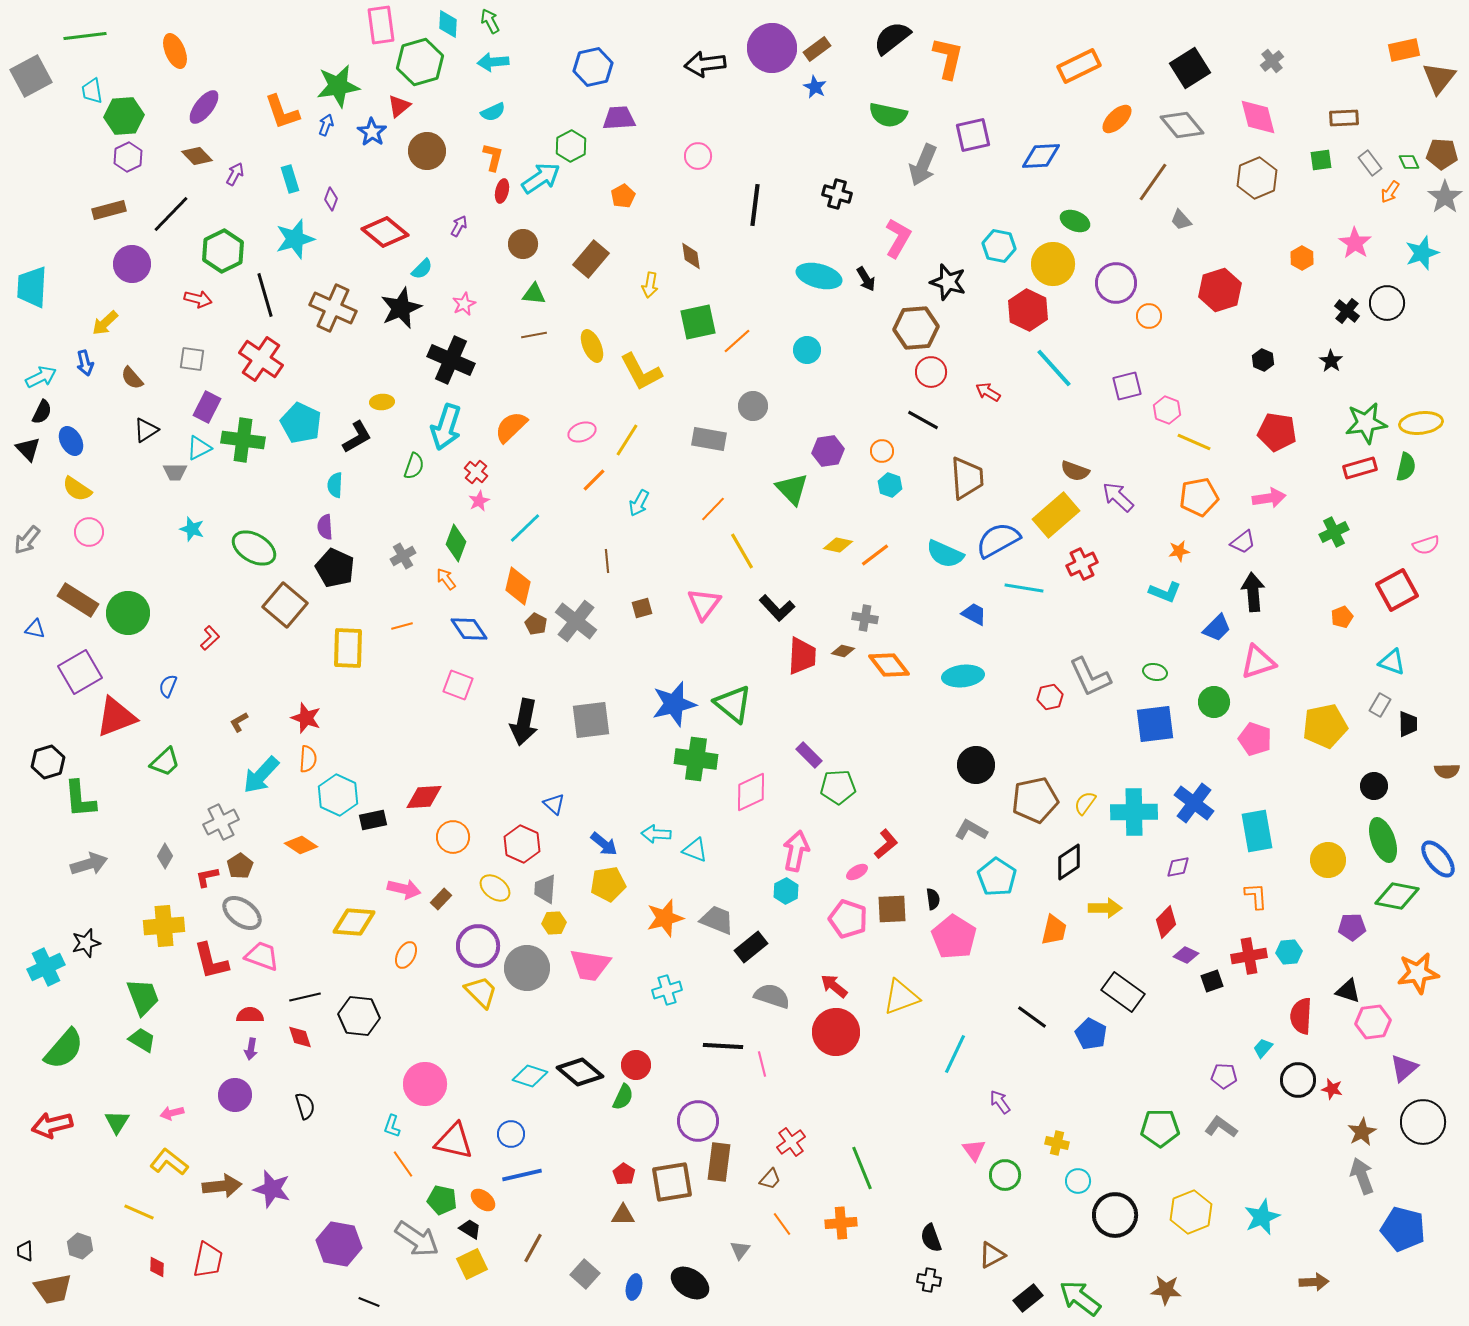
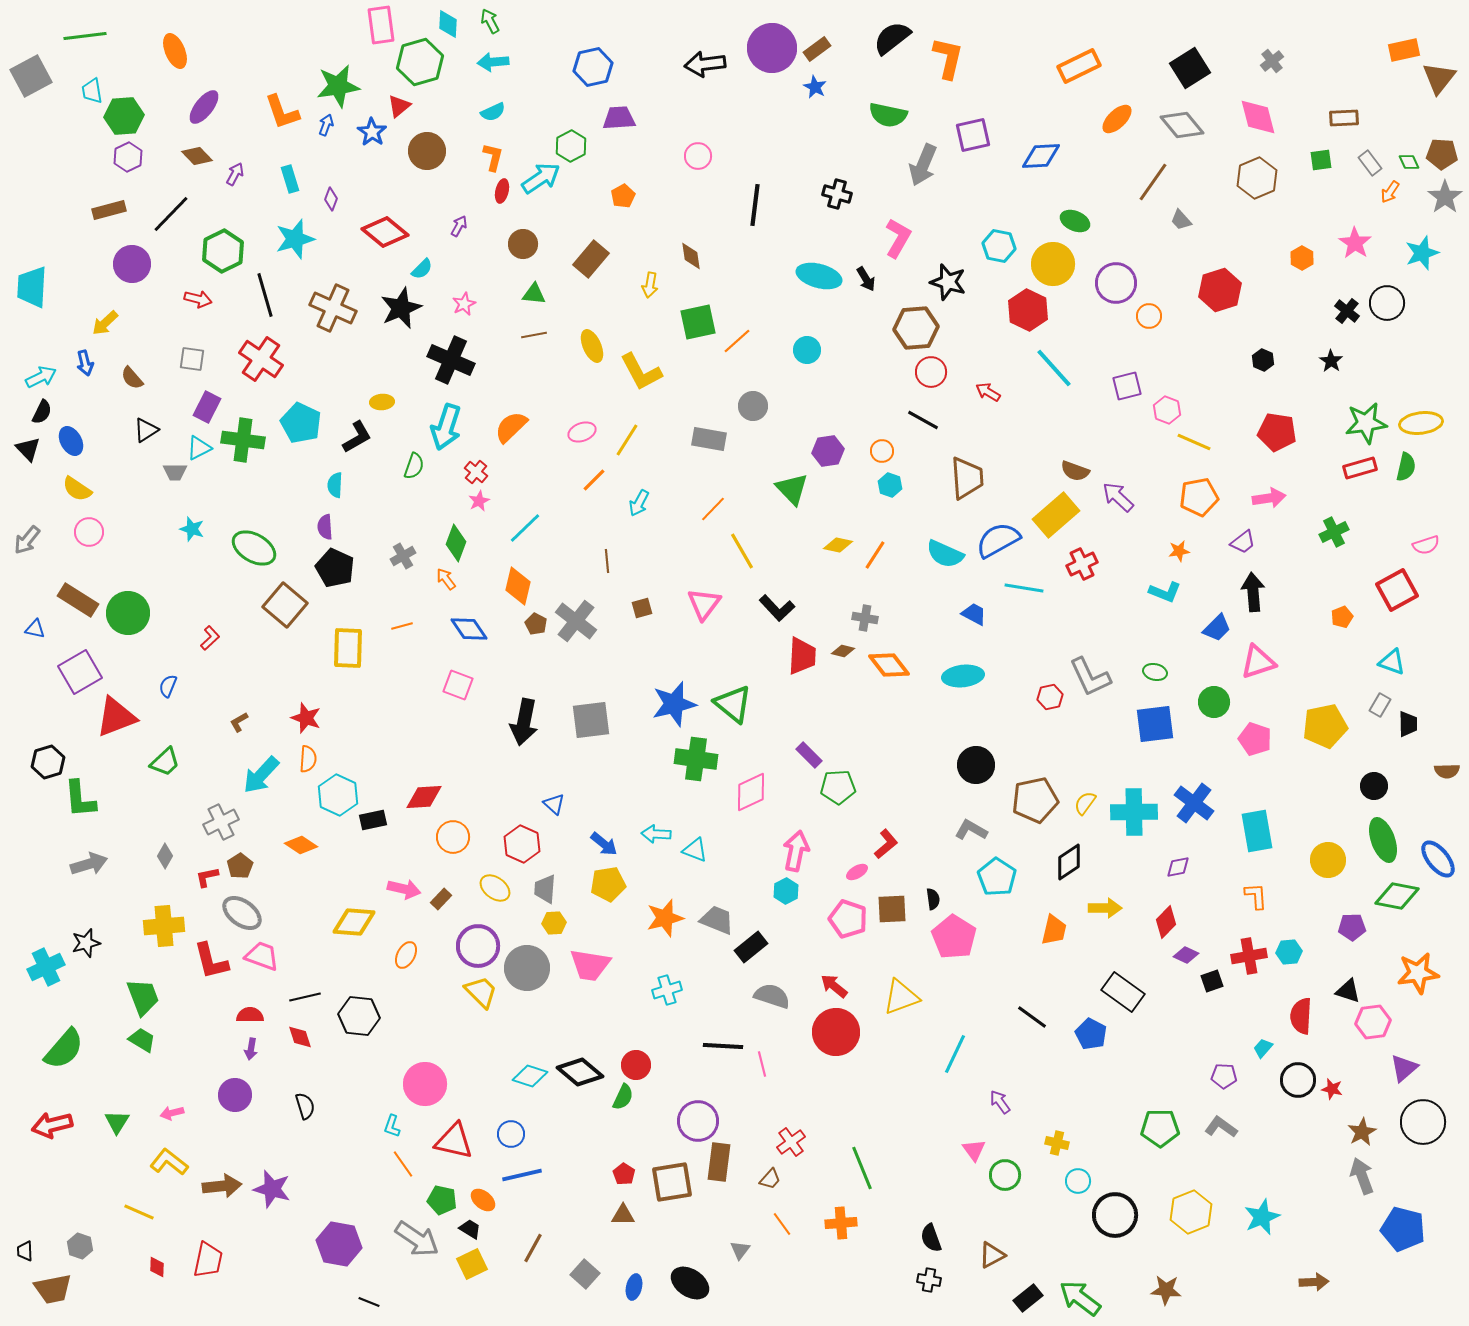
orange line at (875, 555): rotated 20 degrees counterclockwise
